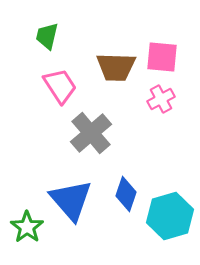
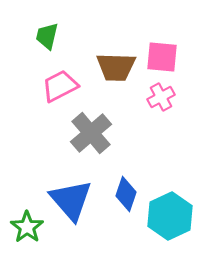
pink trapezoid: rotated 84 degrees counterclockwise
pink cross: moved 2 px up
cyan hexagon: rotated 9 degrees counterclockwise
